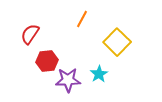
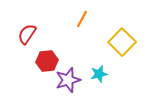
red semicircle: moved 3 px left
yellow square: moved 5 px right
cyan star: rotated 18 degrees clockwise
purple star: rotated 15 degrees counterclockwise
